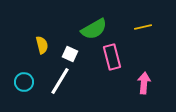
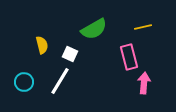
pink rectangle: moved 17 px right
